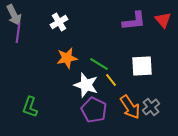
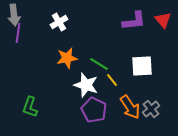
gray arrow: rotated 20 degrees clockwise
yellow line: moved 1 px right
gray cross: moved 2 px down
